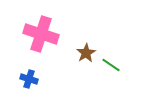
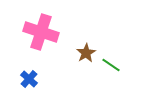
pink cross: moved 2 px up
blue cross: rotated 24 degrees clockwise
